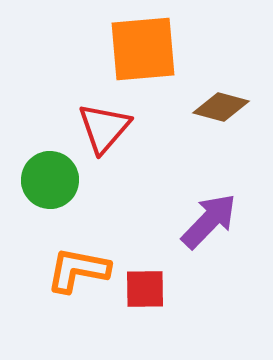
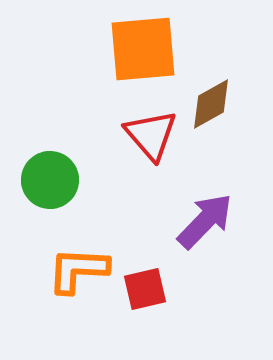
brown diamond: moved 10 px left, 3 px up; rotated 44 degrees counterclockwise
red triangle: moved 47 px right, 7 px down; rotated 22 degrees counterclockwise
purple arrow: moved 4 px left
orange L-shape: rotated 8 degrees counterclockwise
red square: rotated 12 degrees counterclockwise
